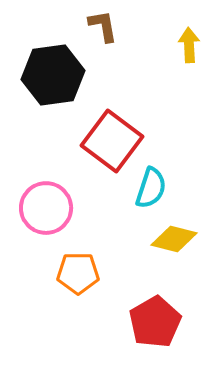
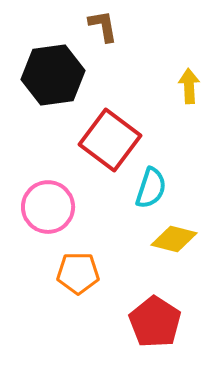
yellow arrow: moved 41 px down
red square: moved 2 px left, 1 px up
pink circle: moved 2 px right, 1 px up
red pentagon: rotated 9 degrees counterclockwise
